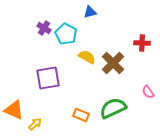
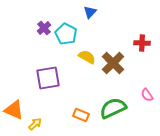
blue triangle: rotated 32 degrees counterclockwise
purple cross: rotated 16 degrees clockwise
pink semicircle: moved 1 px left, 3 px down
